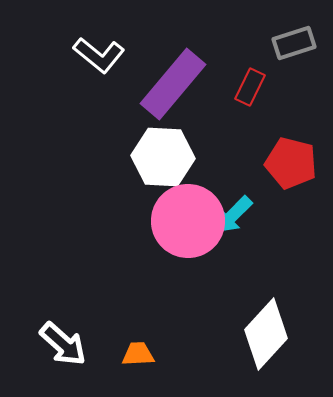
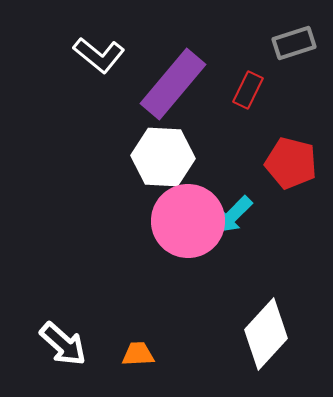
red rectangle: moved 2 px left, 3 px down
